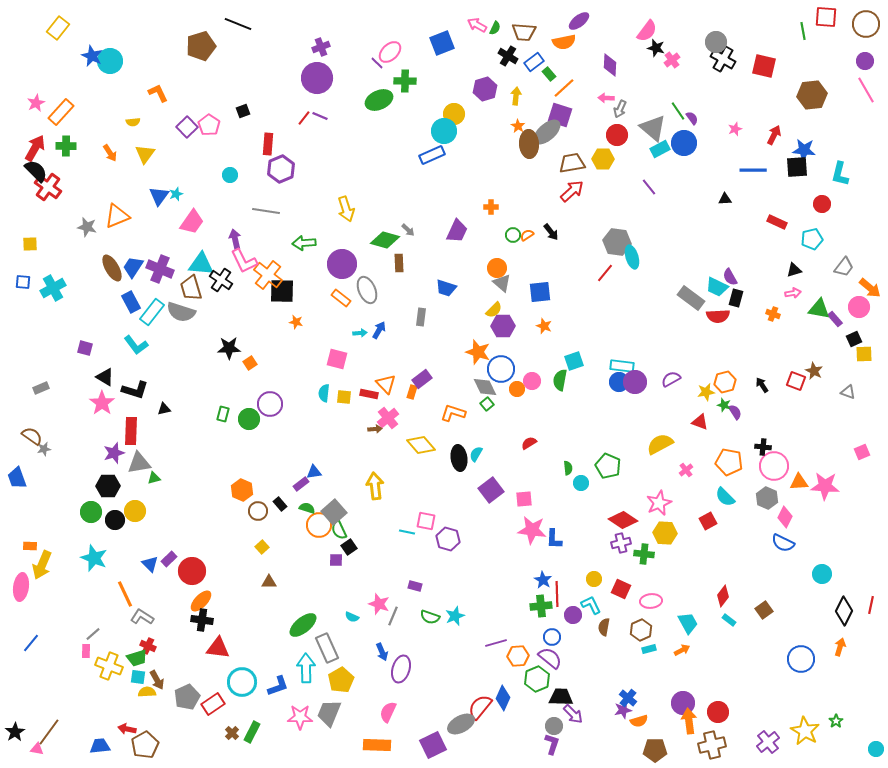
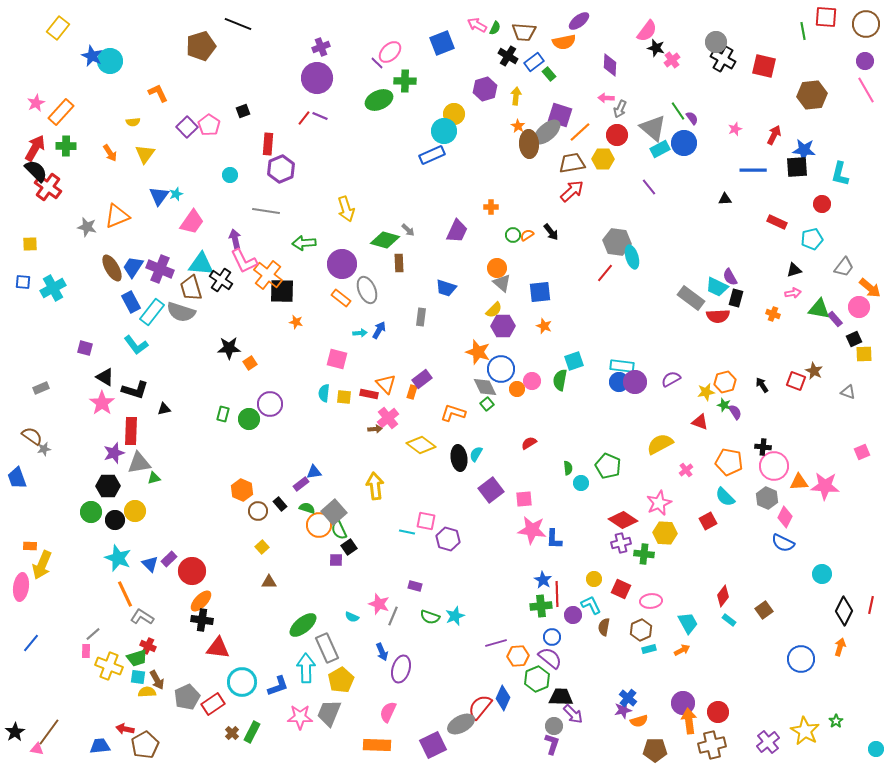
orange line at (564, 88): moved 16 px right, 44 px down
yellow diamond at (421, 445): rotated 12 degrees counterclockwise
cyan star at (94, 558): moved 24 px right
red arrow at (127, 729): moved 2 px left
